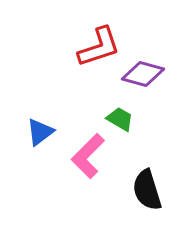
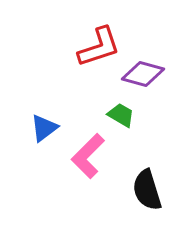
green trapezoid: moved 1 px right, 4 px up
blue triangle: moved 4 px right, 4 px up
